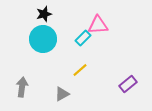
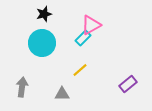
pink triangle: moved 7 px left; rotated 25 degrees counterclockwise
cyan circle: moved 1 px left, 4 px down
gray triangle: rotated 28 degrees clockwise
